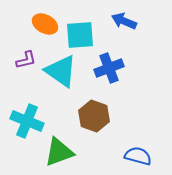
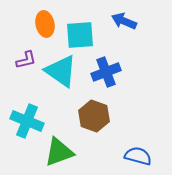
orange ellipse: rotated 50 degrees clockwise
blue cross: moved 3 px left, 4 px down
